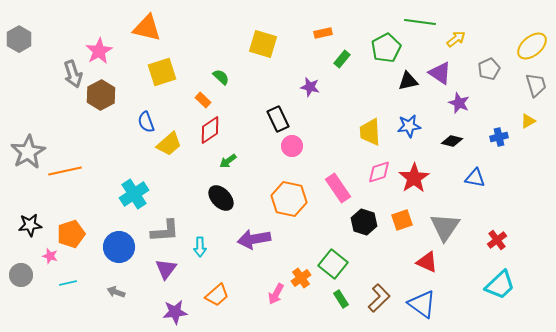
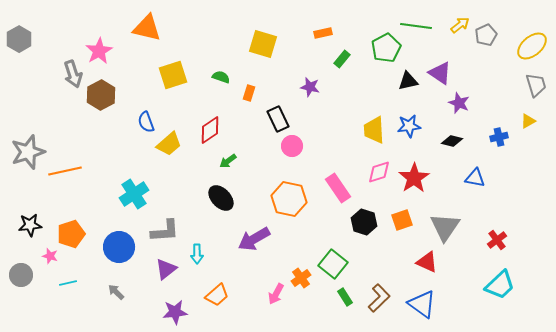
green line at (420, 22): moved 4 px left, 4 px down
yellow arrow at (456, 39): moved 4 px right, 14 px up
gray pentagon at (489, 69): moved 3 px left, 34 px up
yellow square at (162, 72): moved 11 px right, 3 px down
green semicircle at (221, 77): rotated 24 degrees counterclockwise
orange rectangle at (203, 100): moved 46 px right, 7 px up; rotated 63 degrees clockwise
yellow trapezoid at (370, 132): moved 4 px right, 2 px up
gray star at (28, 152): rotated 12 degrees clockwise
purple arrow at (254, 239): rotated 20 degrees counterclockwise
cyan arrow at (200, 247): moved 3 px left, 7 px down
purple triangle at (166, 269): rotated 15 degrees clockwise
gray arrow at (116, 292): rotated 24 degrees clockwise
green rectangle at (341, 299): moved 4 px right, 2 px up
